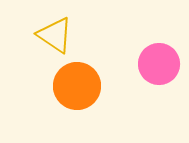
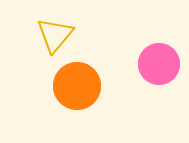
yellow triangle: rotated 36 degrees clockwise
